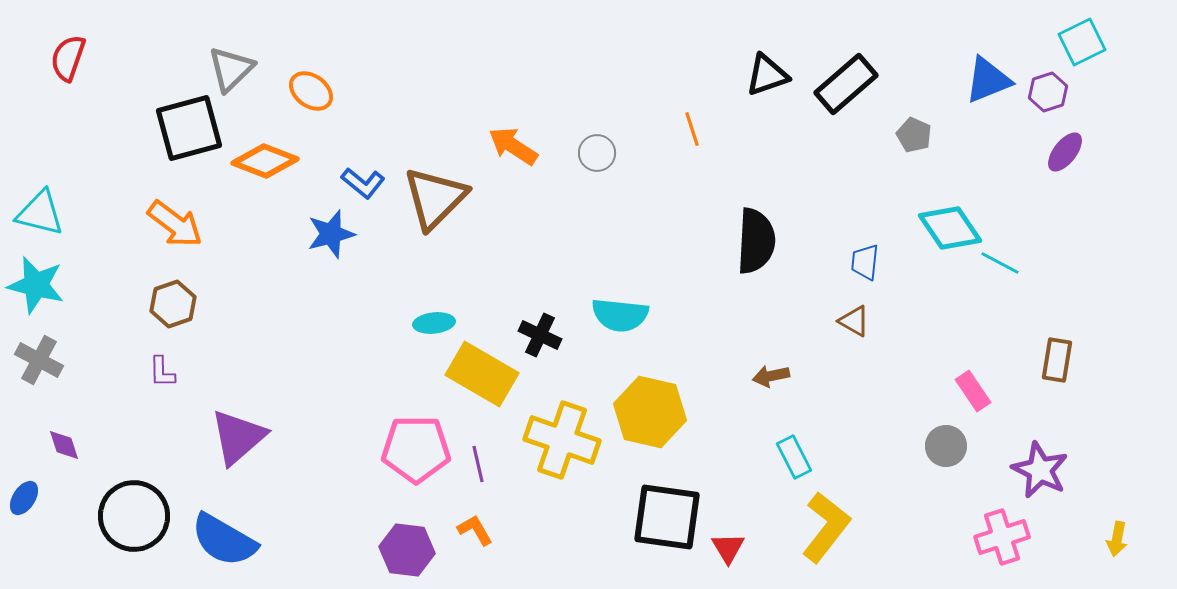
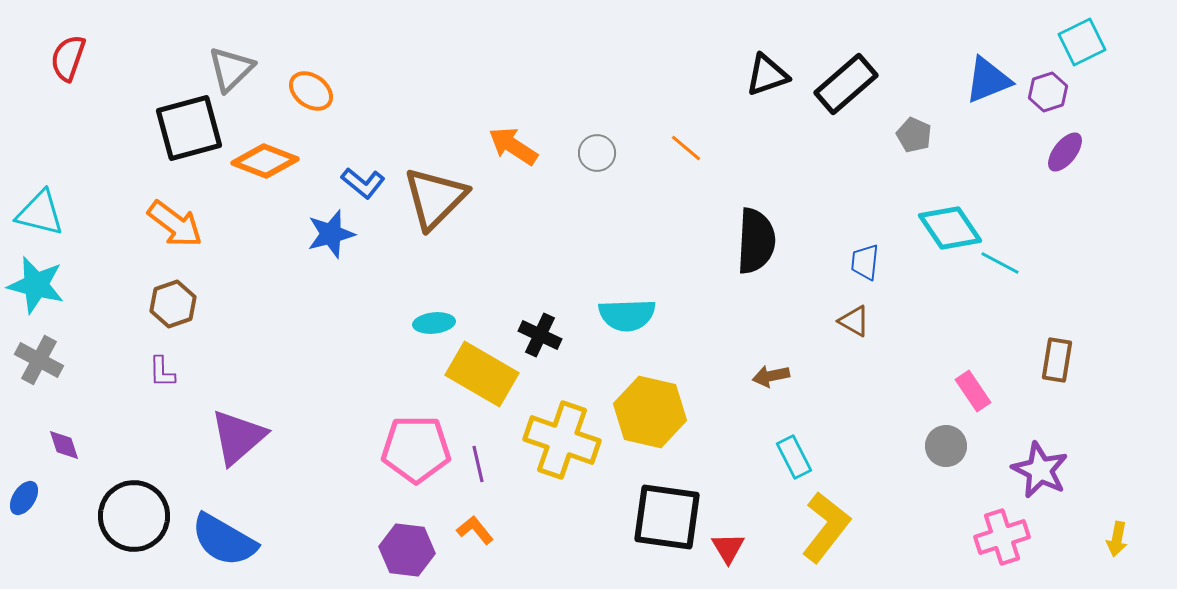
orange line at (692, 129): moved 6 px left, 19 px down; rotated 32 degrees counterclockwise
cyan semicircle at (620, 315): moved 7 px right; rotated 8 degrees counterclockwise
orange L-shape at (475, 530): rotated 9 degrees counterclockwise
